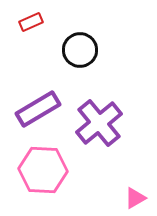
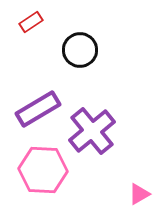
red rectangle: rotated 10 degrees counterclockwise
purple cross: moved 7 px left, 8 px down
pink triangle: moved 4 px right, 4 px up
